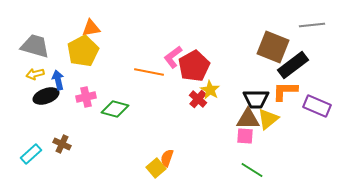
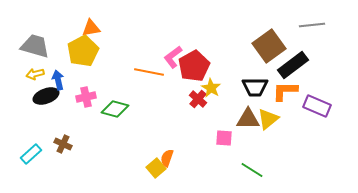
brown square: moved 4 px left, 1 px up; rotated 32 degrees clockwise
yellow star: moved 1 px right, 2 px up
black trapezoid: moved 1 px left, 12 px up
pink square: moved 21 px left, 2 px down
brown cross: moved 1 px right
